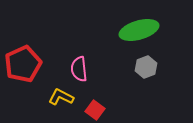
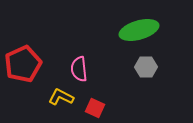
gray hexagon: rotated 20 degrees clockwise
red square: moved 2 px up; rotated 12 degrees counterclockwise
